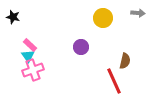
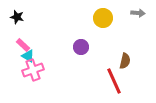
black star: moved 4 px right
pink rectangle: moved 7 px left
cyan triangle: rotated 24 degrees counterclockwise
